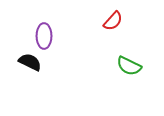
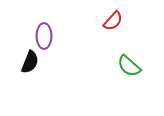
black semicircle: rotated 85 degrees clockwise
green semicircle: rotated 15 degrees clockwise
